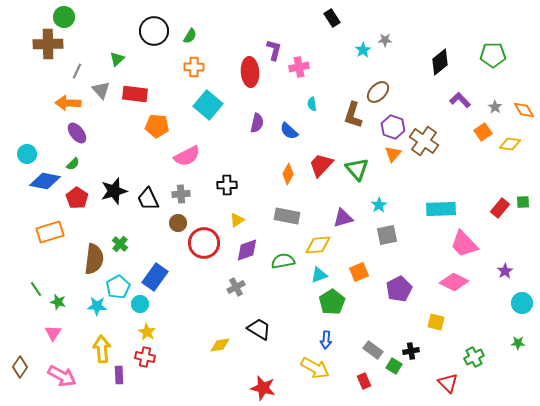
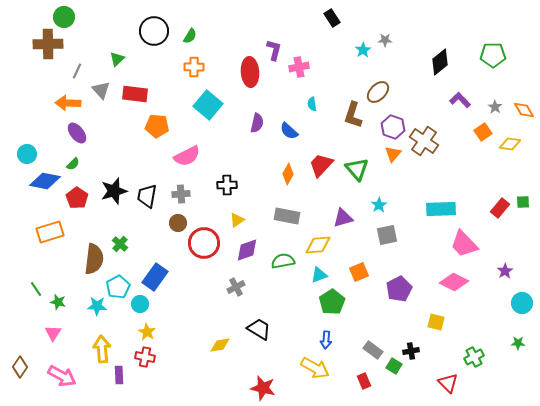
black trapezoid at (148, 199): moved 1 px left, 3 px up; rotated 35 degrees clockwise
